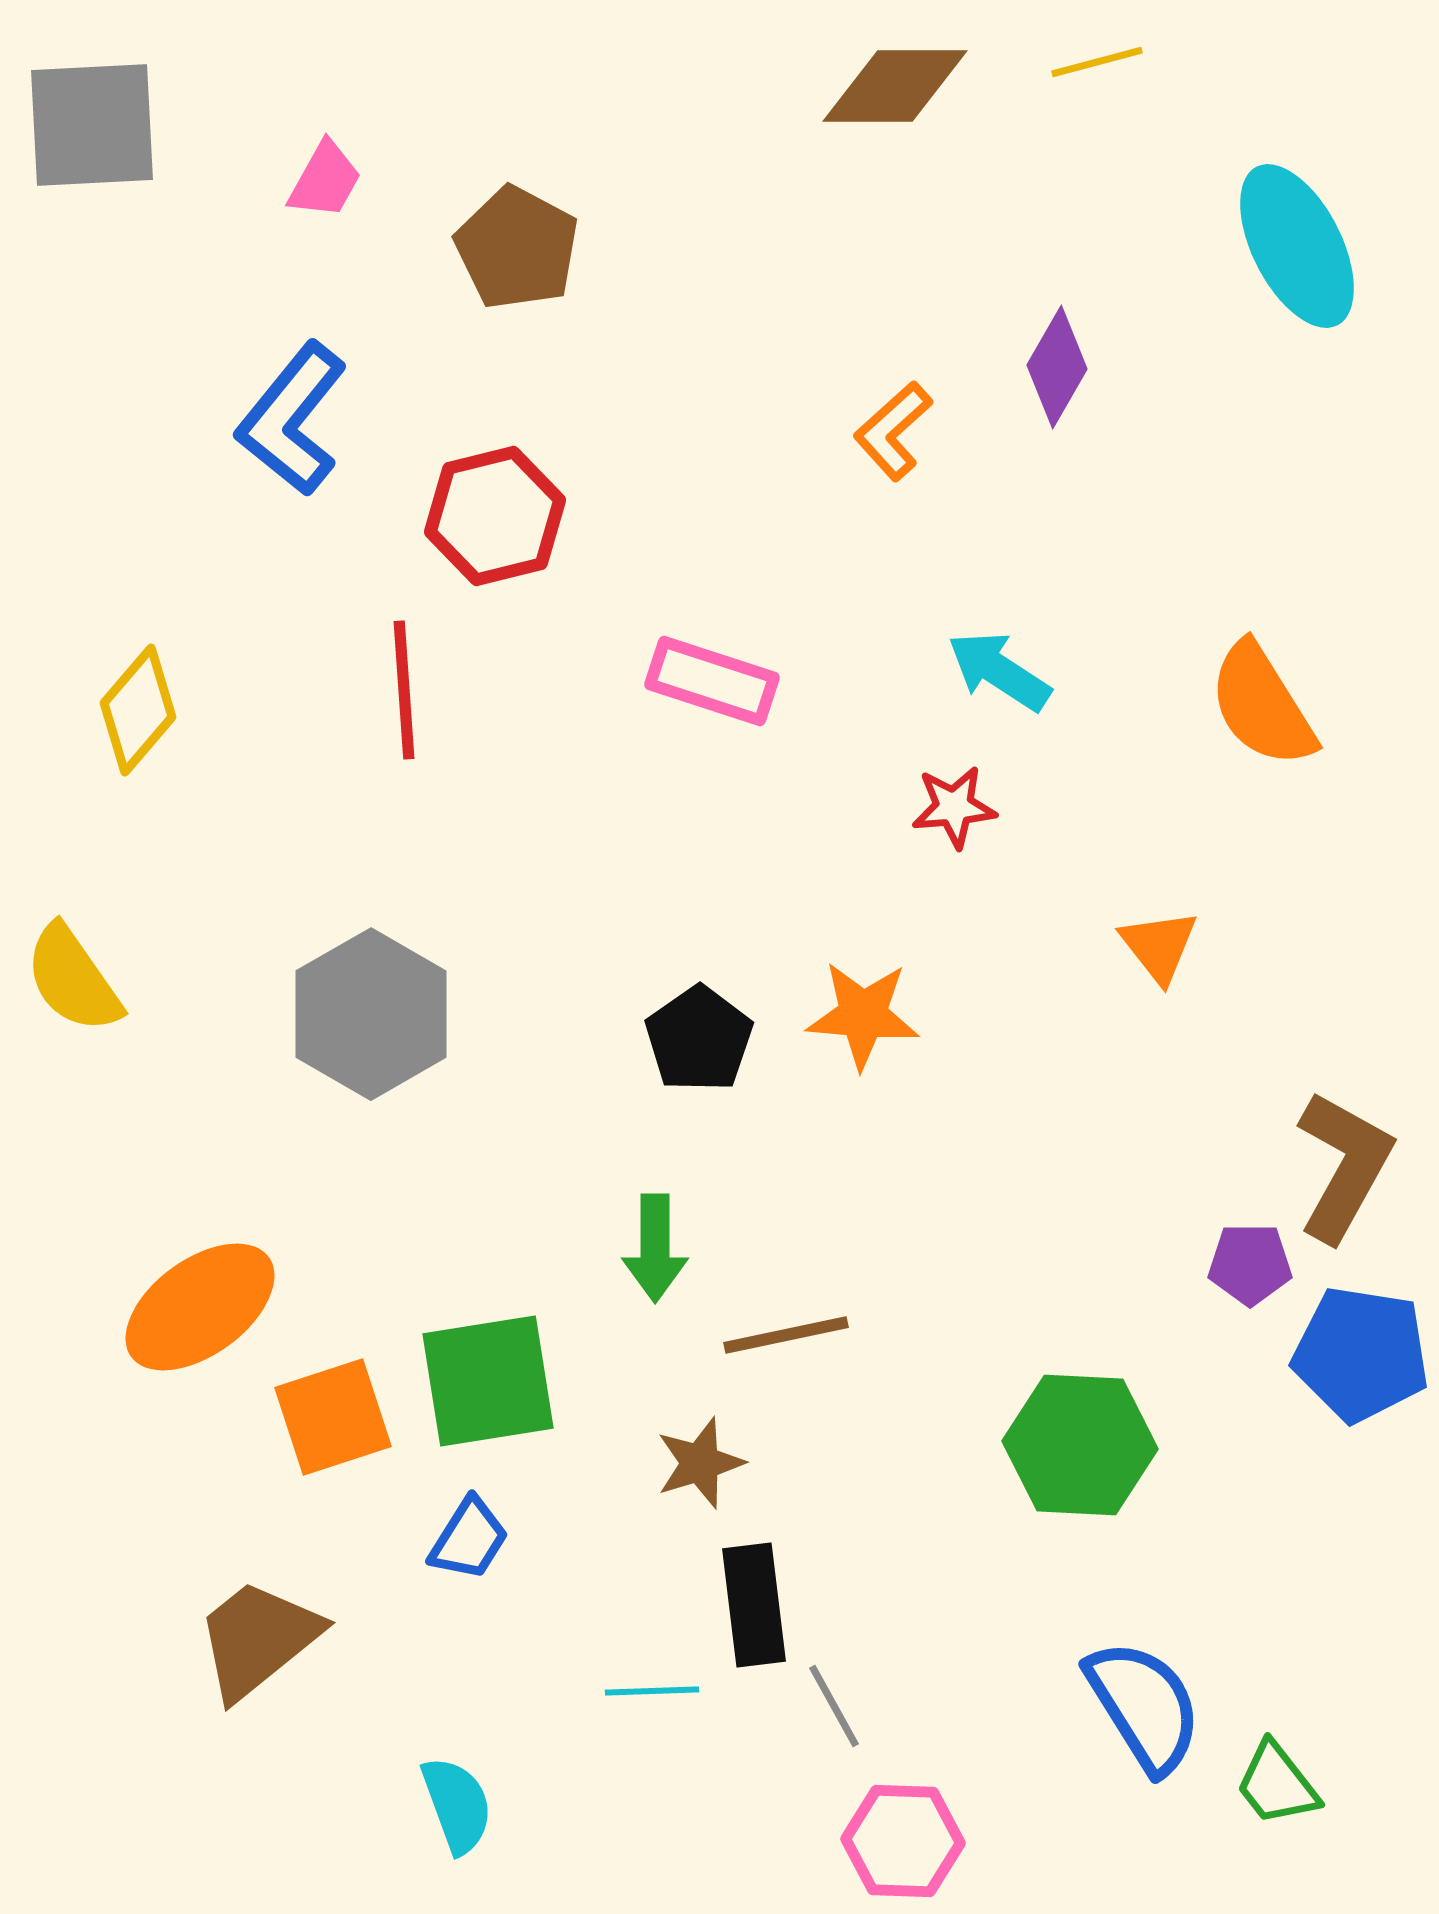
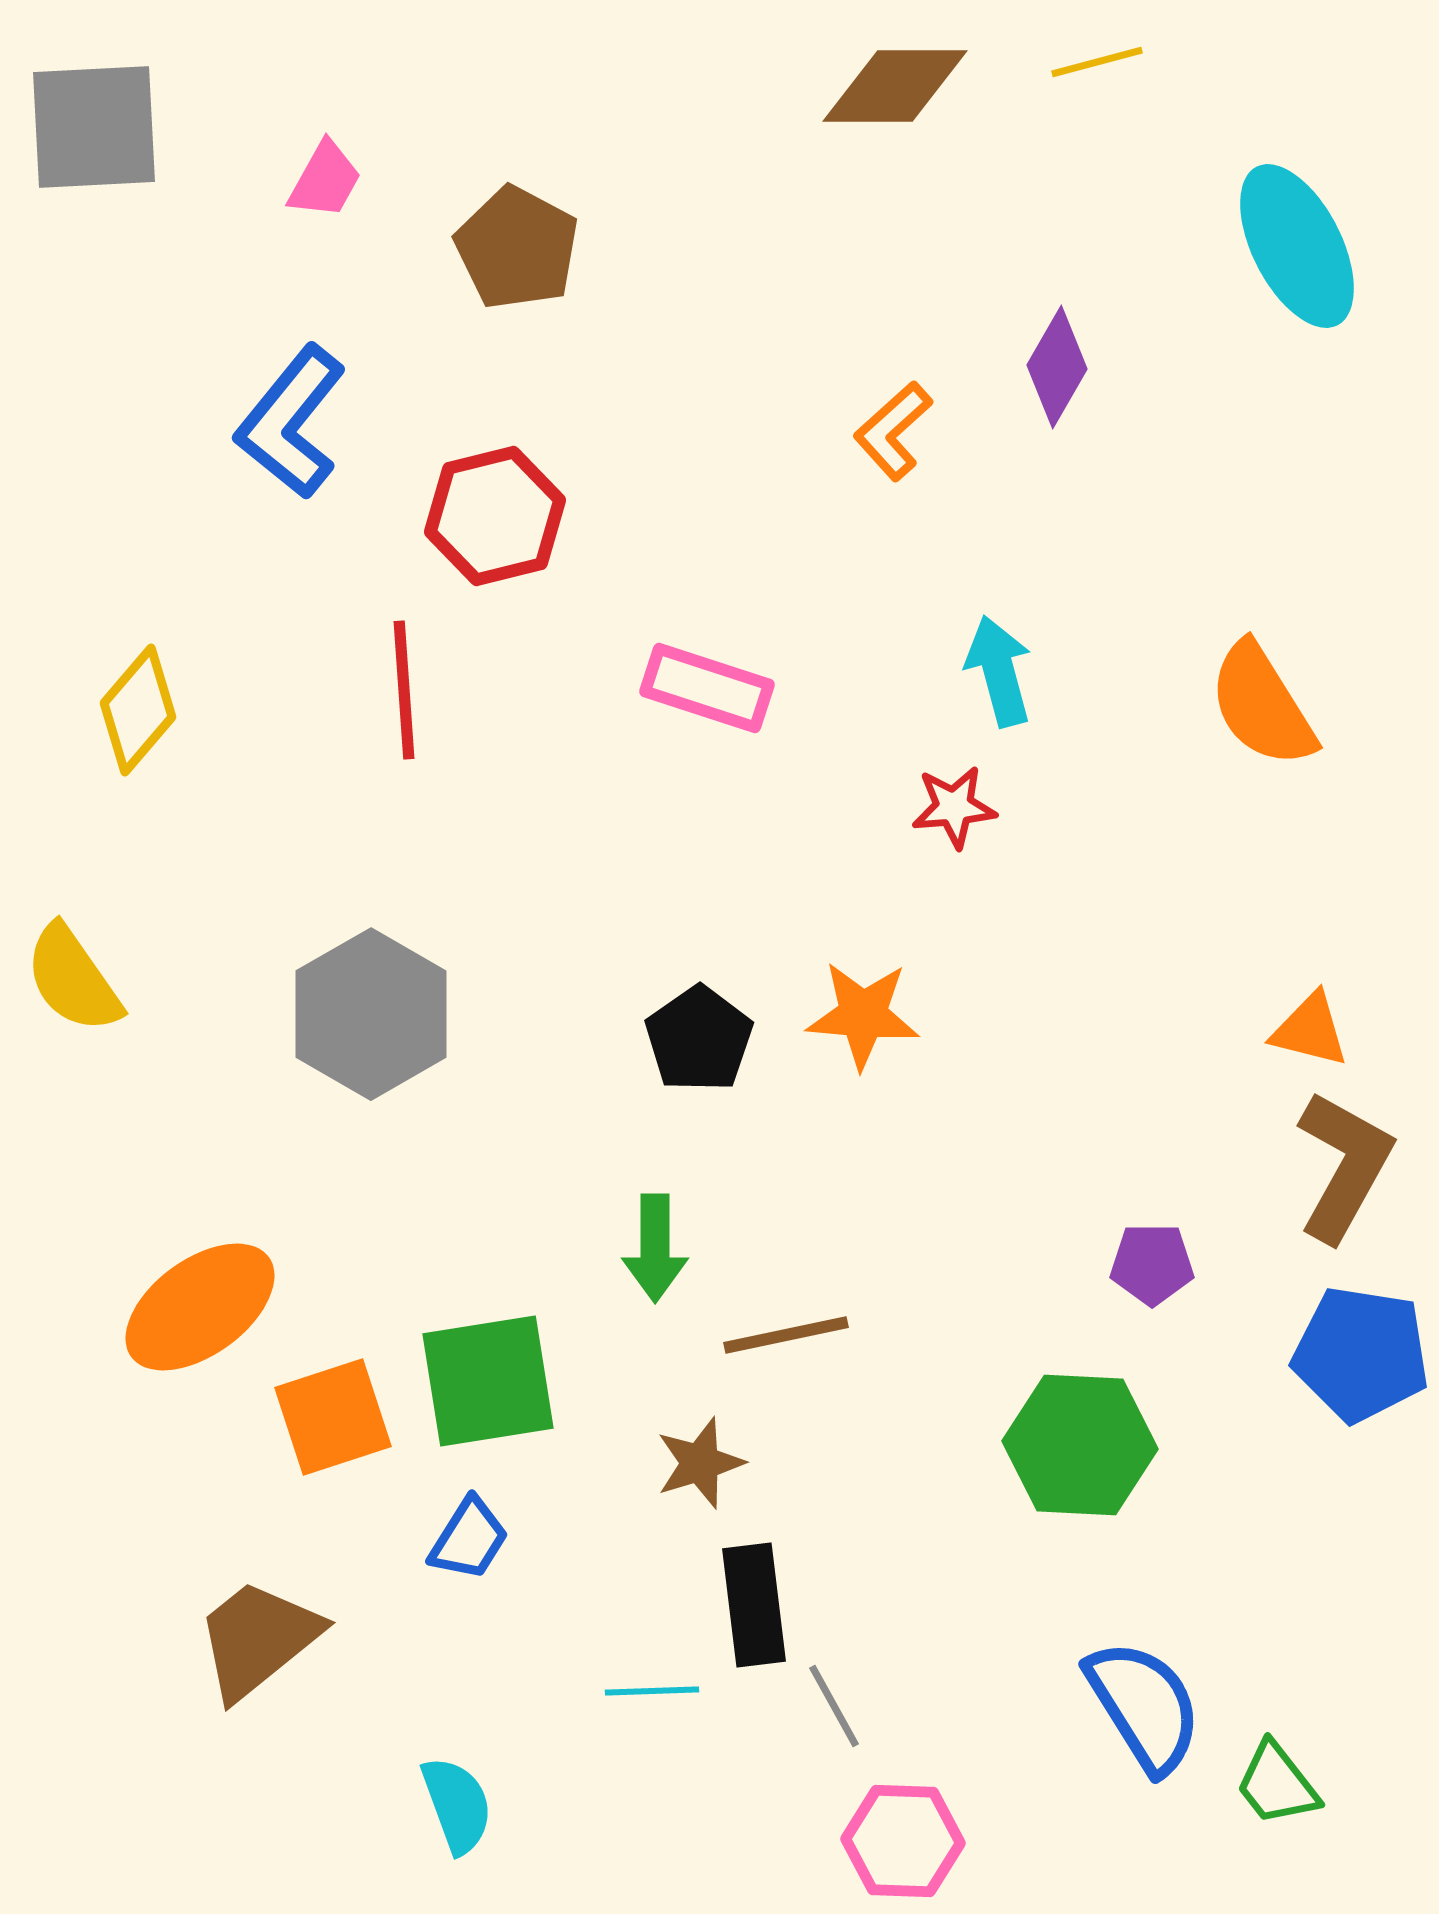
gray square: moved 2 px right, 2 px down
blue L-shape: moved 1 px left, 3 px down
cyan arrow: rotated 42 degrees clockwise
pink rectangle: moved 5 px left, 7 px down
orange triangle: moved 151 px right, 84 px down; rotated 38 degrees counterclockwise
purple pentagon: moved 98 px left
